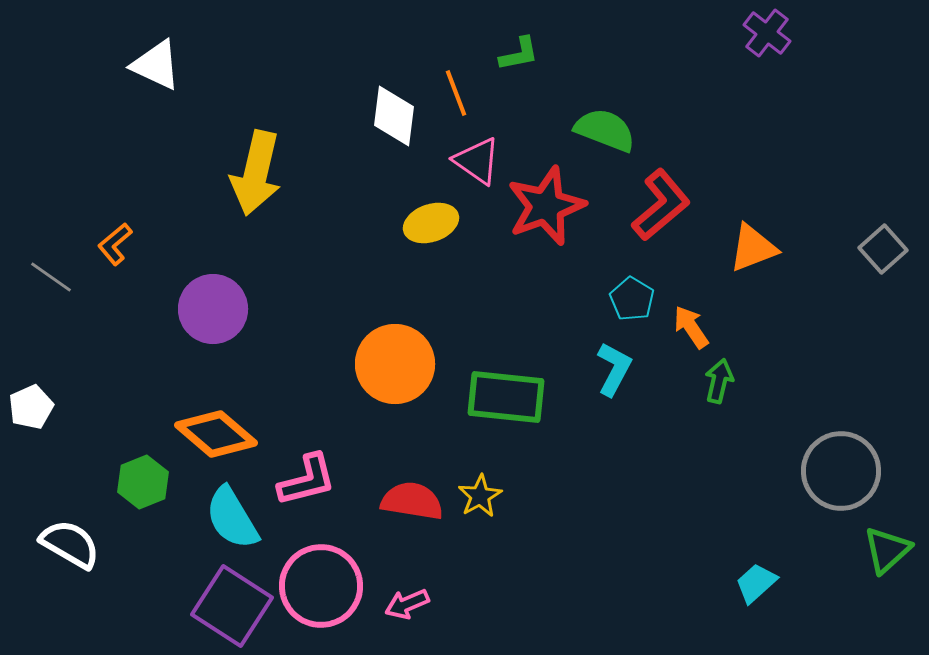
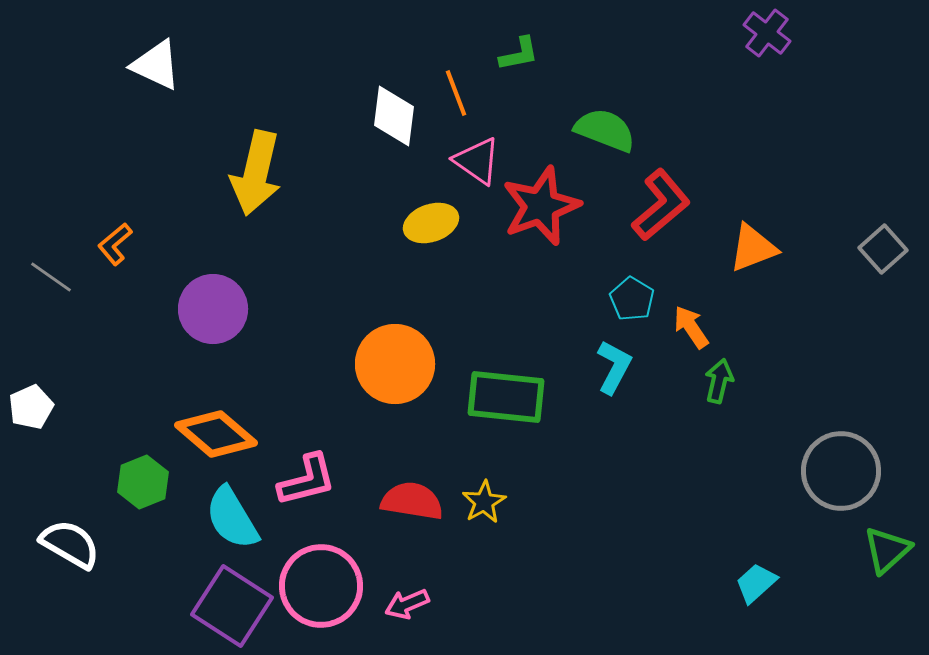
red star: moved 5 px left
cyan L-shape: moved 2 px up
yellow star: moved 4 px right, 6 px down
